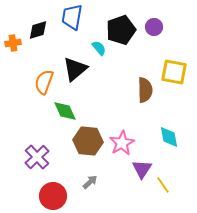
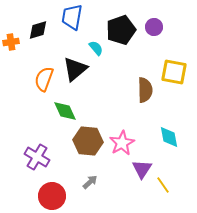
orange cross: moved 2 px left, 1 px up
cyan semicircle: moved 3 px left
orange semicircle: moved 3 px up
purple cross: rotated 15 degrees counterclockwise
red circle: moved 1 px left
